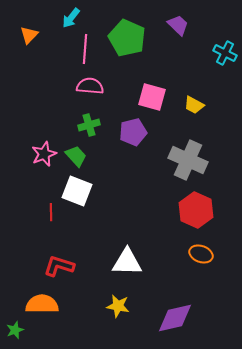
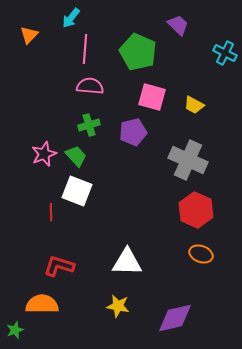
green pentagon: moved 11 px right, 14 px down
